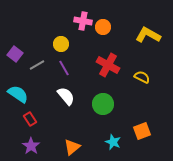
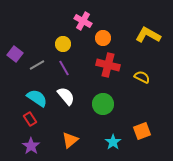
pink cross: rotated 18 degrees clockwise
orange circle: moved 11 px down
yellow circle: moved 2 px right
red cross: rotated 15 degrees counterclockwise
cyan semicircle: moved 19 px right, 4 px down
cyan star: rotated 14 degrees clockwise
orange triangle: moved 2 px left, 7 px up
